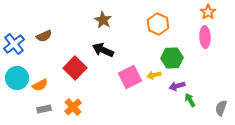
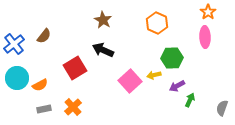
orange hexagon: moved 1 px left, 1 px up
brown semicircle: rotated 28 degrees counterclockwise
red square: rotated 15 degrees clockwise
pink square: moved 4 px down; rotated 15 degrees counterclockwise
purple arrow: rotated 14 degrees counterclockwise
green arrow: rotated 56 degrees clockwise
gray semicircle: moved 1 px right
